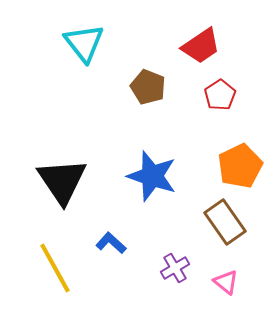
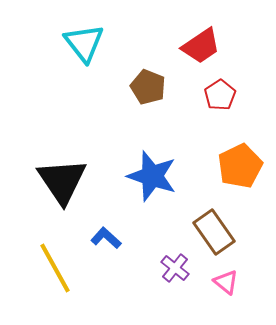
brown rectangle: moved 11 px left, 10 px down
blue L-shape: moved 5 px left, 5 px up
purple cross: rotated 20 degrees counterclockwise
